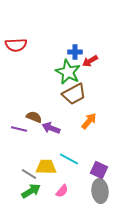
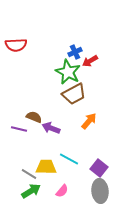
blue cross: rotated 24 degrees counterclockwise
purple square: moved 2 px up; rotated 12 degrees clockwise
